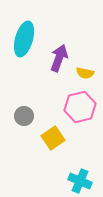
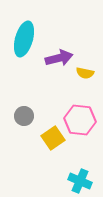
purple arrow: rotated 56 degrees clockwise
pink hexagon: moved 13 px down; rotated 20 degrees clockwise
